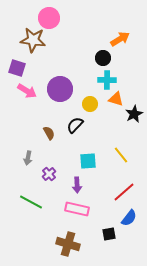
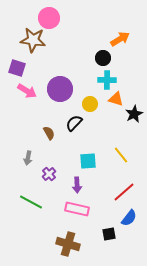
black semicircle: moved 1 px left, 2 px up
